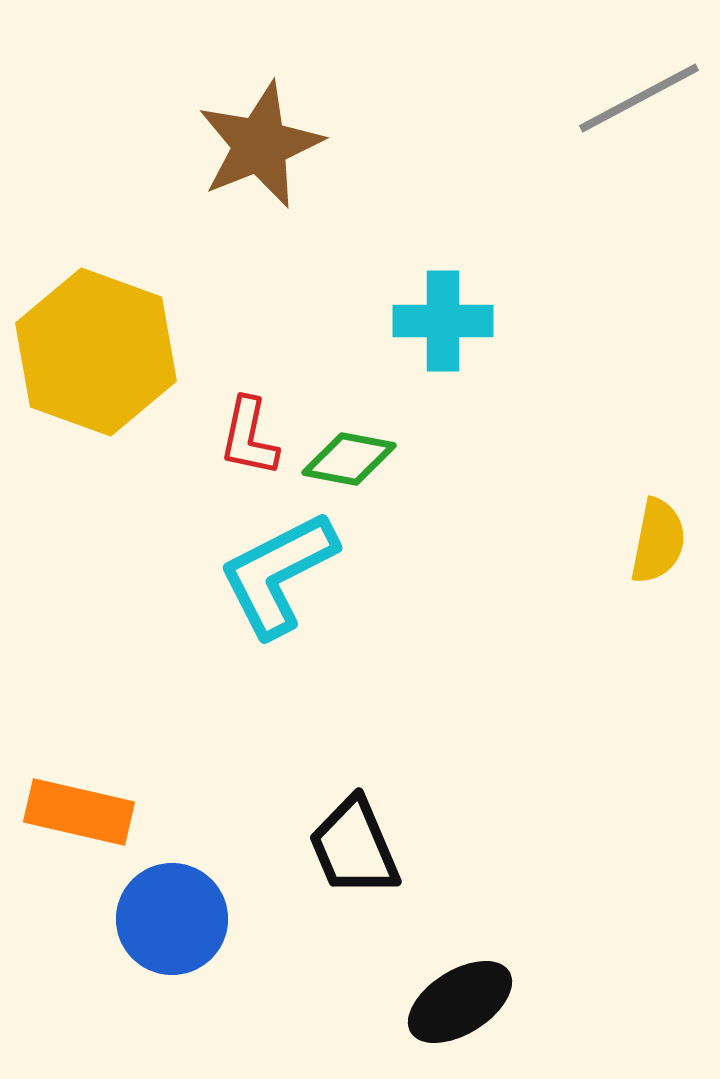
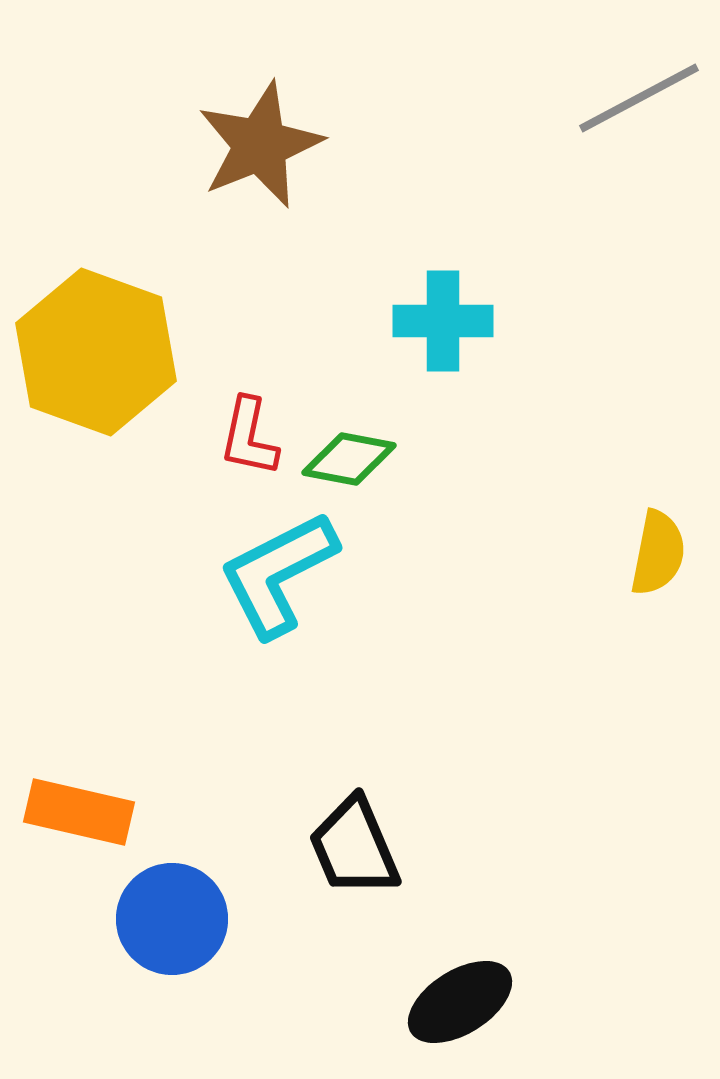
yellow semicircle: moved 12 px down
